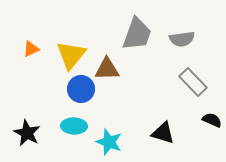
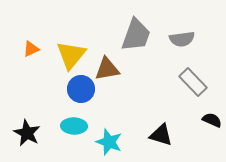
gray trapezoid: moved 1 px left, 1 px down
brown triangle: rotated 8 degrees counterclockwise
black triangle: moved 2 px left, 2 px down
